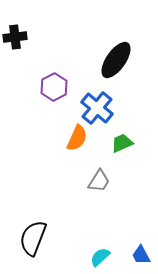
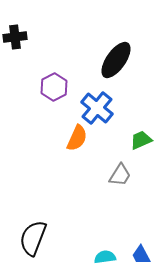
green trapezoid: moved 19 px right, 3 px up
gray trapezoid: moved 21 px right, 6 px up
cyan semicircle: moved 5 px right; rotated 35 degrees clockwise
